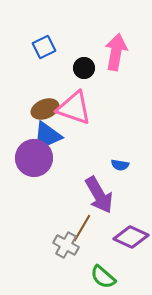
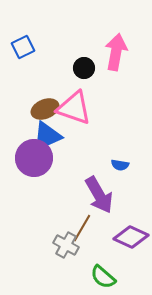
blue square: moved 21 px left
